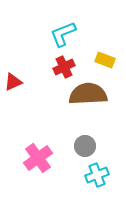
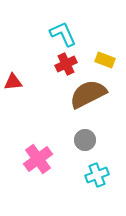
cyan L-shape: rotated 88 degrees clockwise
red cross: moved 2 px right, 3 px up
red triangle: rotated 18 degrees clockwise
brown semicircle: rotated 24 degrees counterclockwise
gray circle: moved 6 px up
pink cross: moved 1 px down
